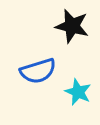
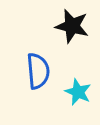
blue semicircle: rotated 78 degrees counterclockwise
